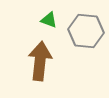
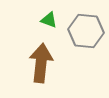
brown arrow: moved 1 px right, 2 px down
